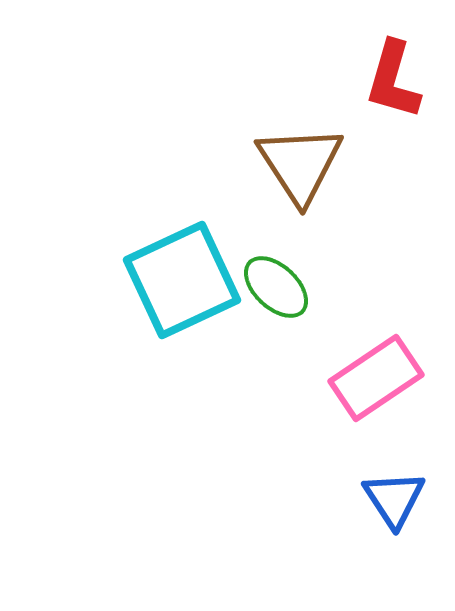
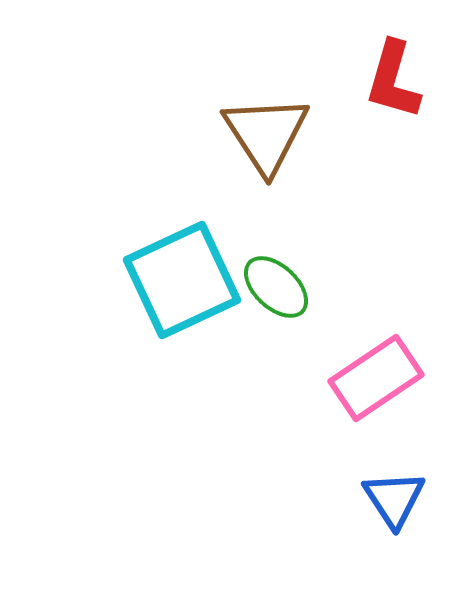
brown triangle: moved 34 px left, 30 px up
